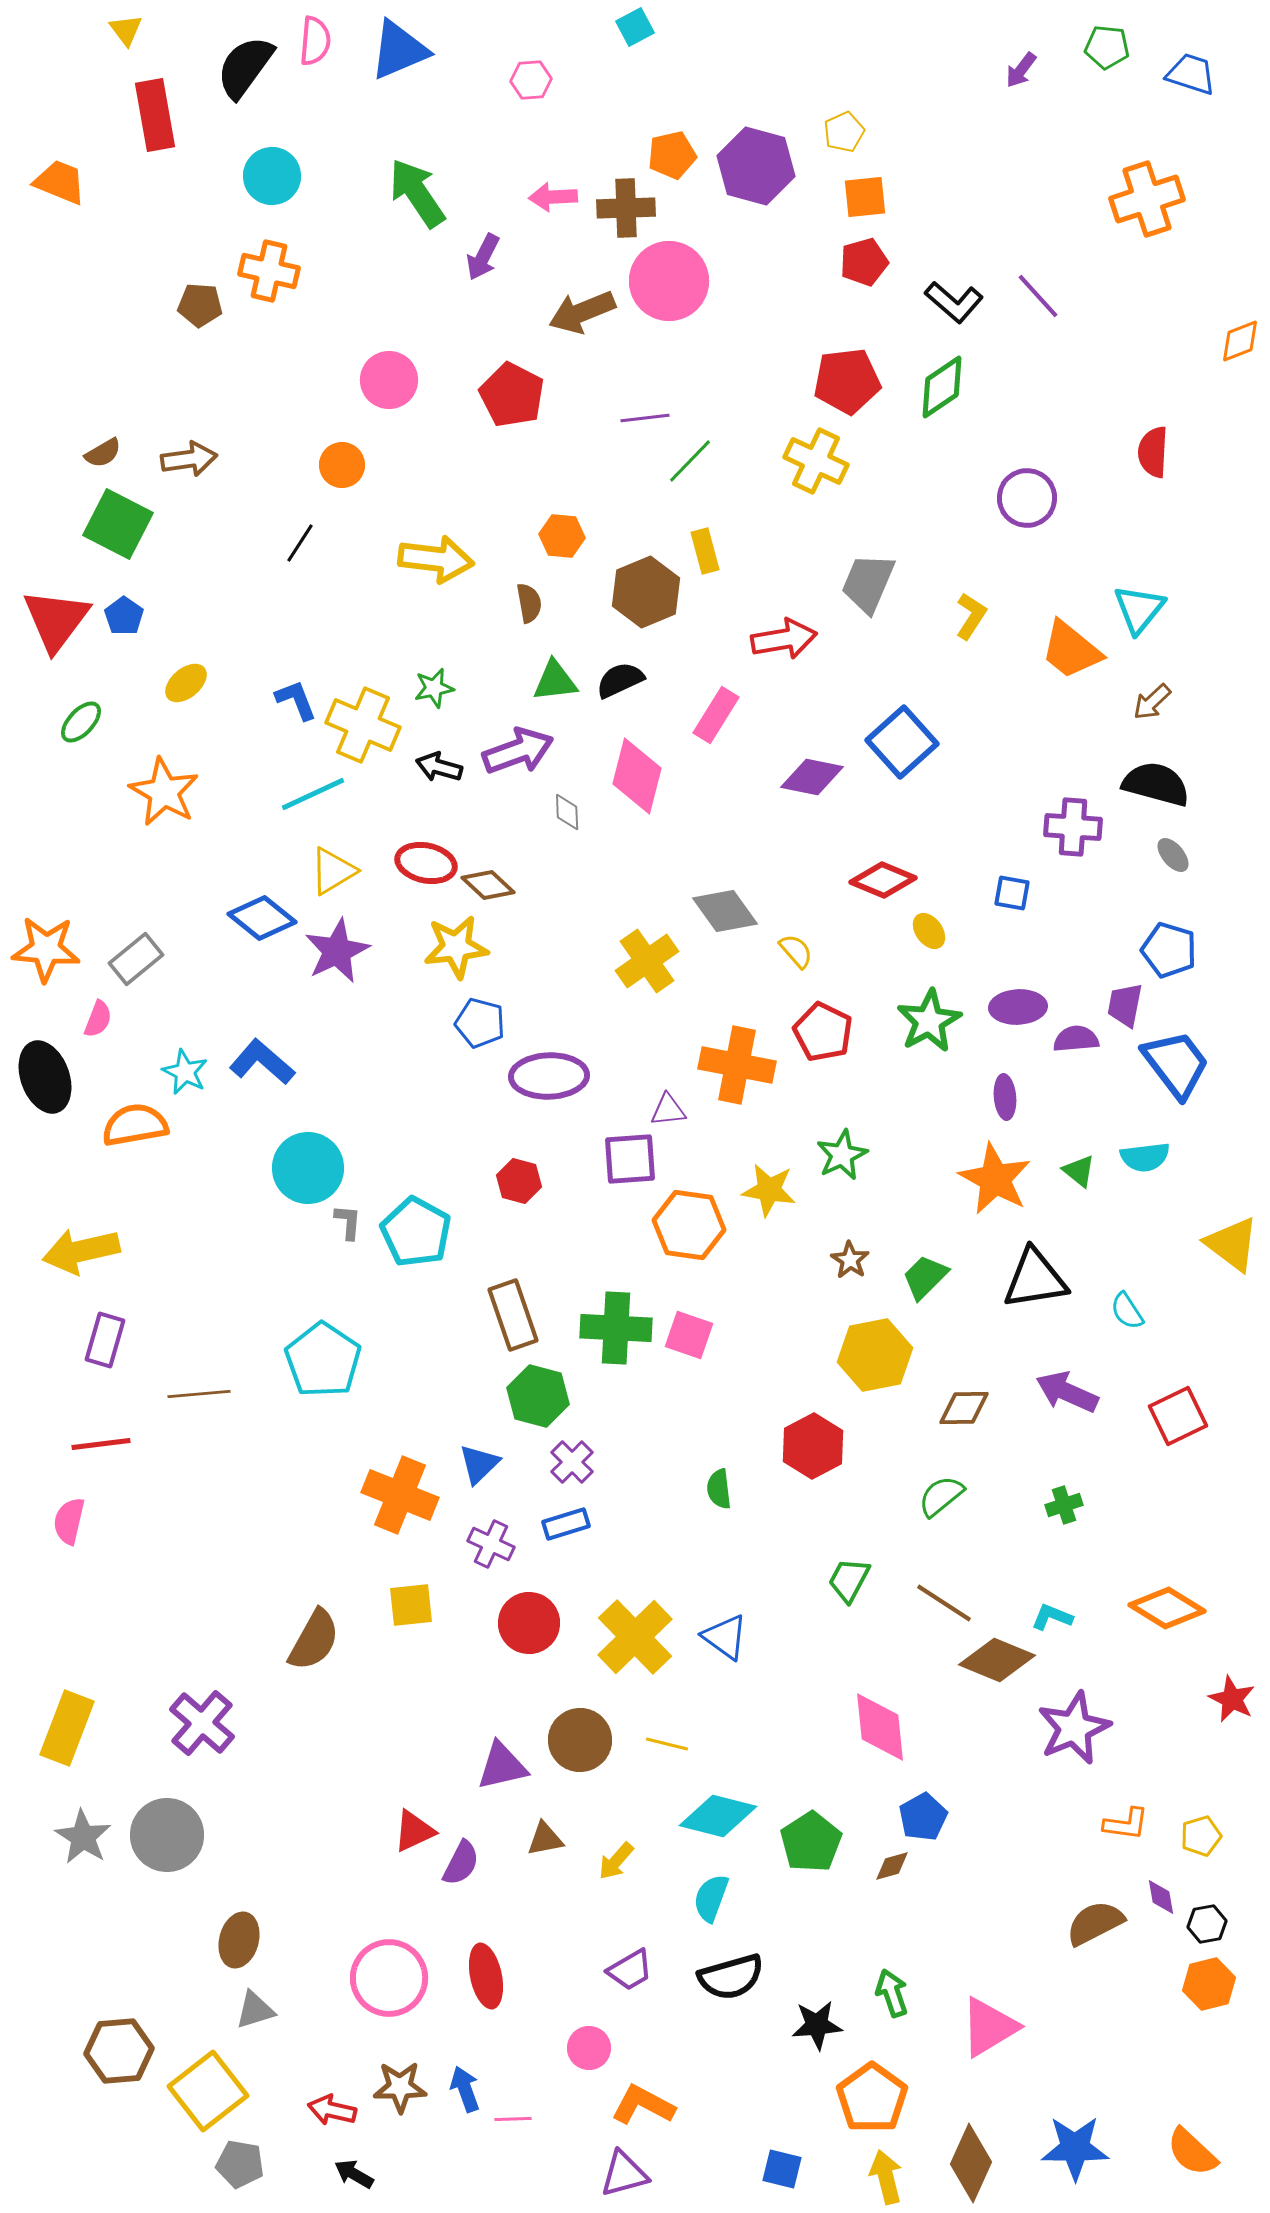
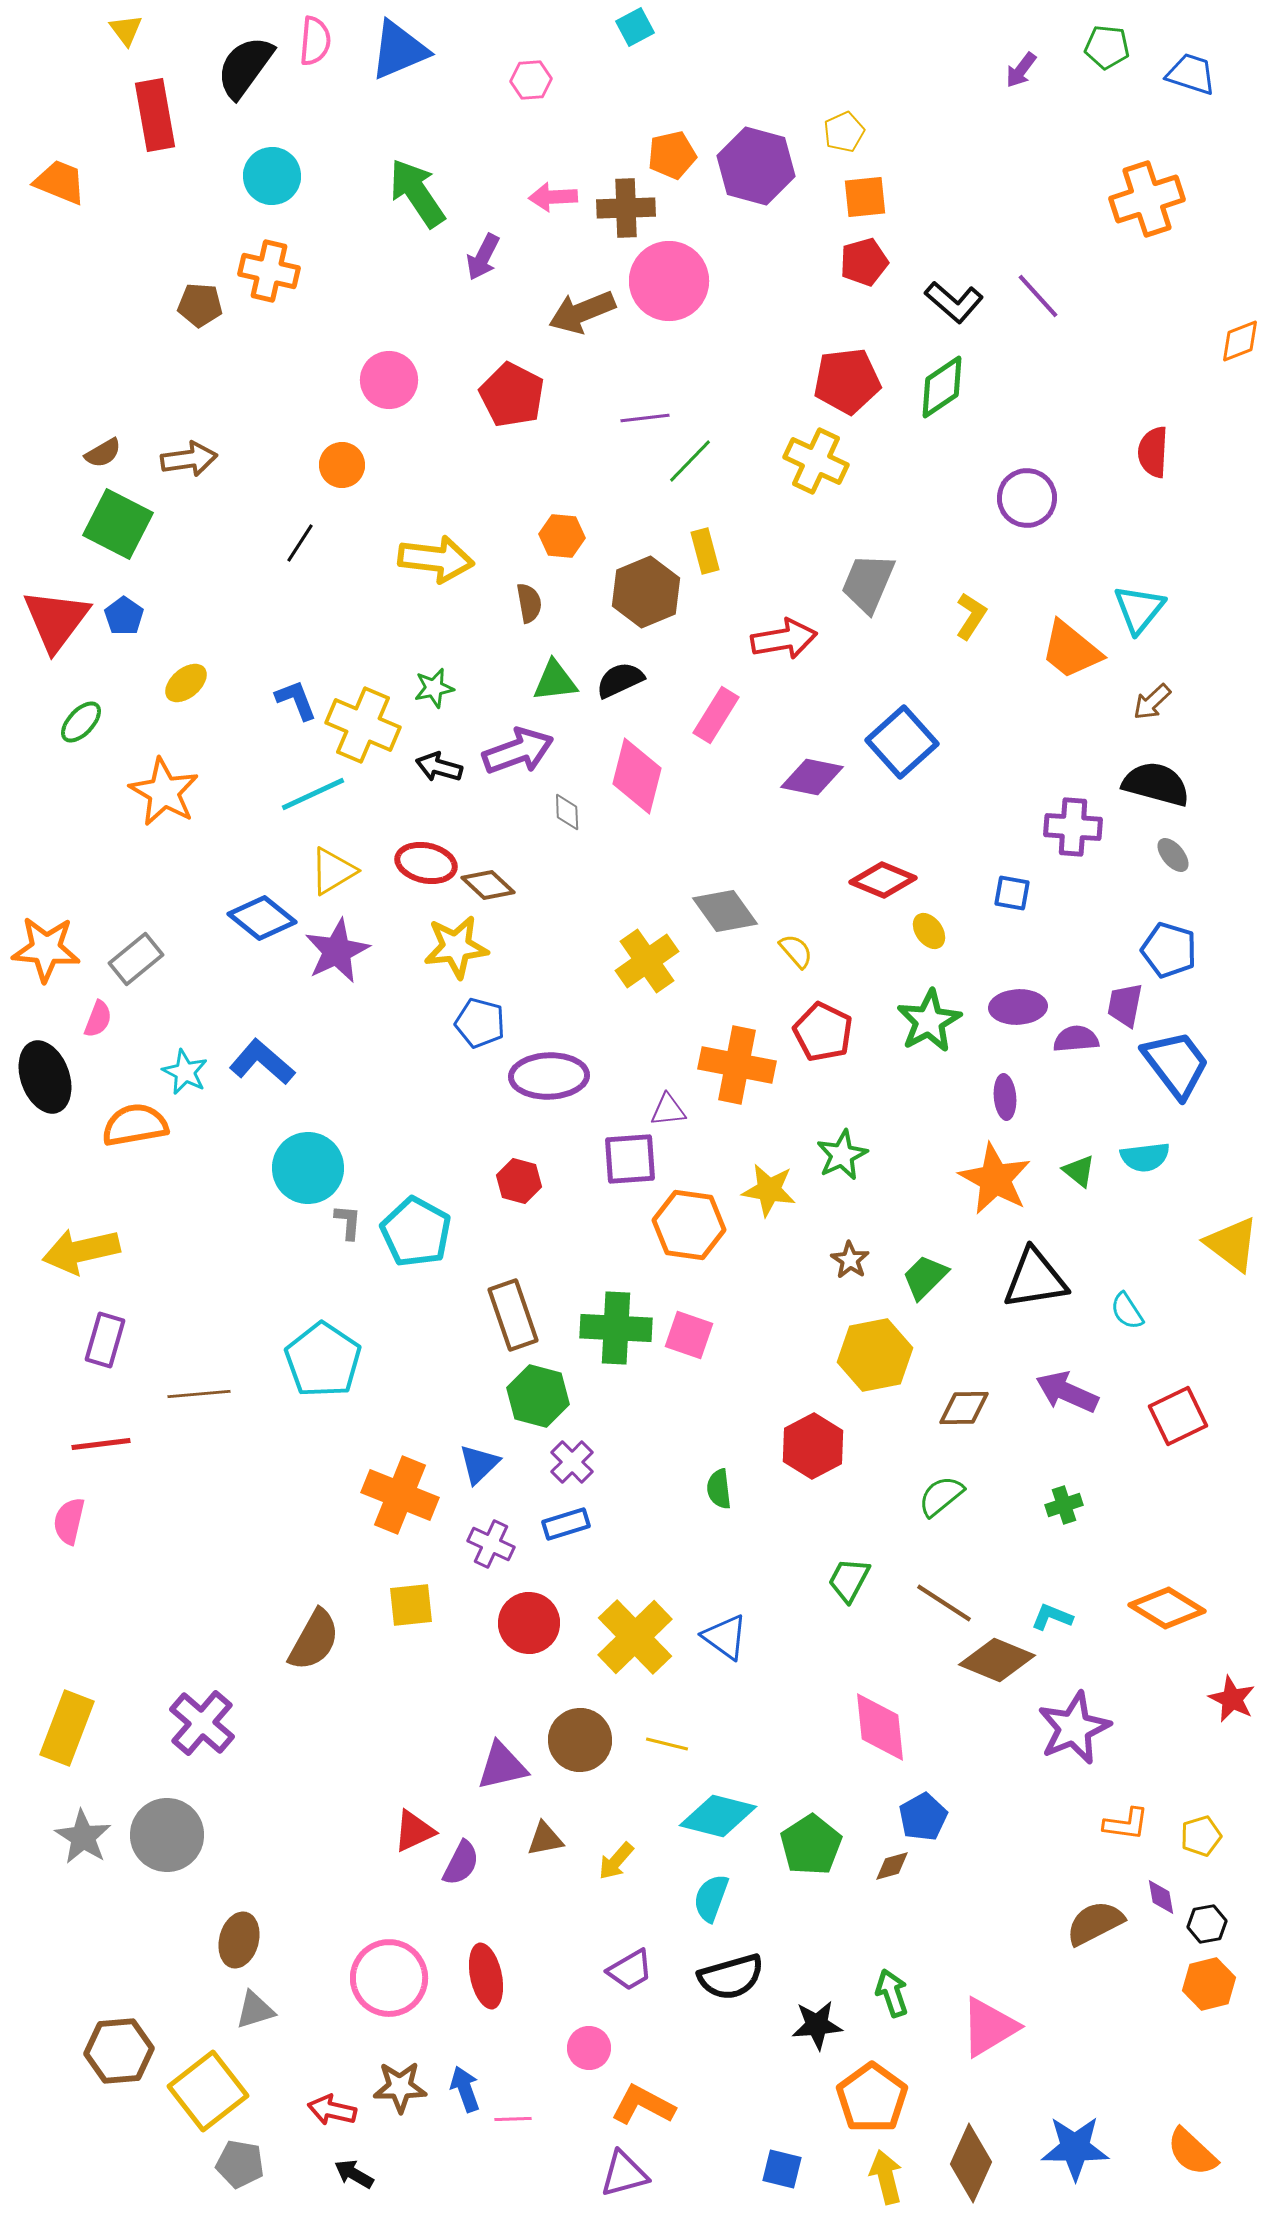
green pentagon at (811, 1842): moved 3 px down
